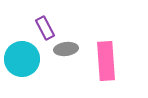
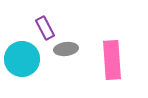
pink rectangle: moved 6 px right, 1 px up
